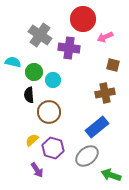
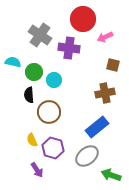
cyan circle: moved 1 px right
yellow semicircle: rotated 72 degrees counterclockwise
